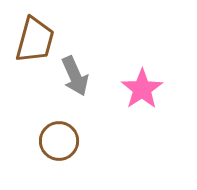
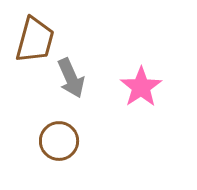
gray arrow: moved 4 px left, 2 px down
pink star: moved 1 px left, 2 px up
